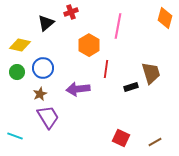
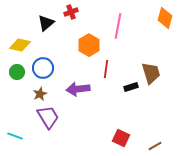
brown line: moved 4 px down
